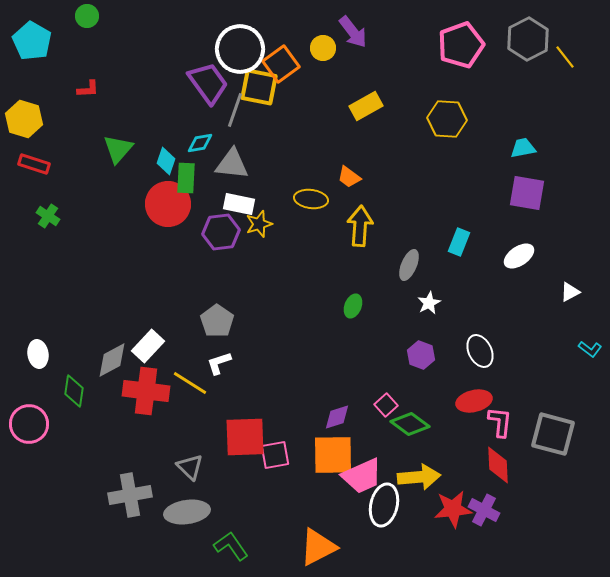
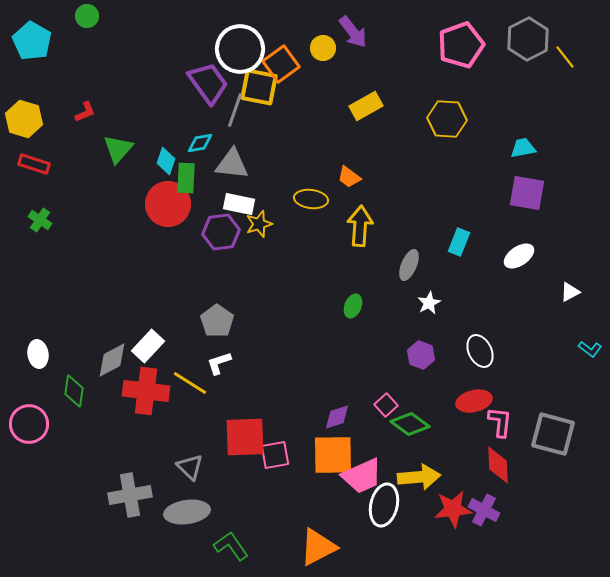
red L-shape at (88, 89): moved 3 px left, 23 px down; rotated 20 degrees counterclockwise
green cross at (48, 216): moved 8 px left, 4 px down
